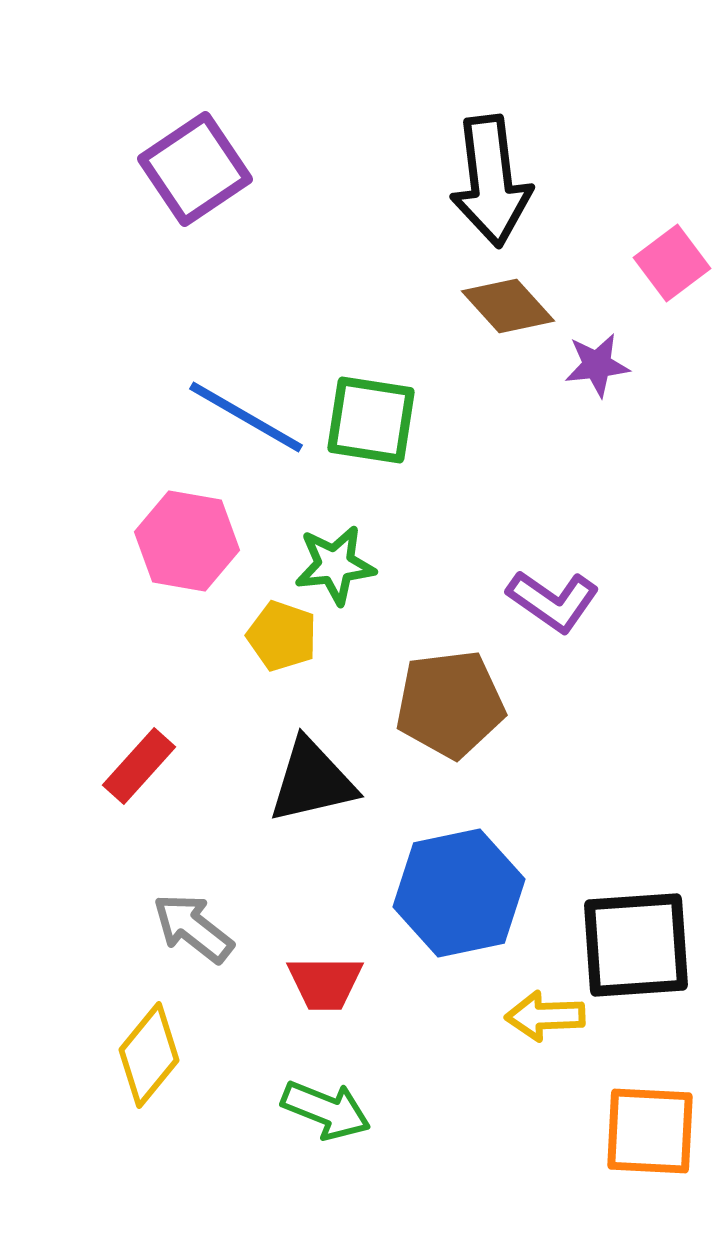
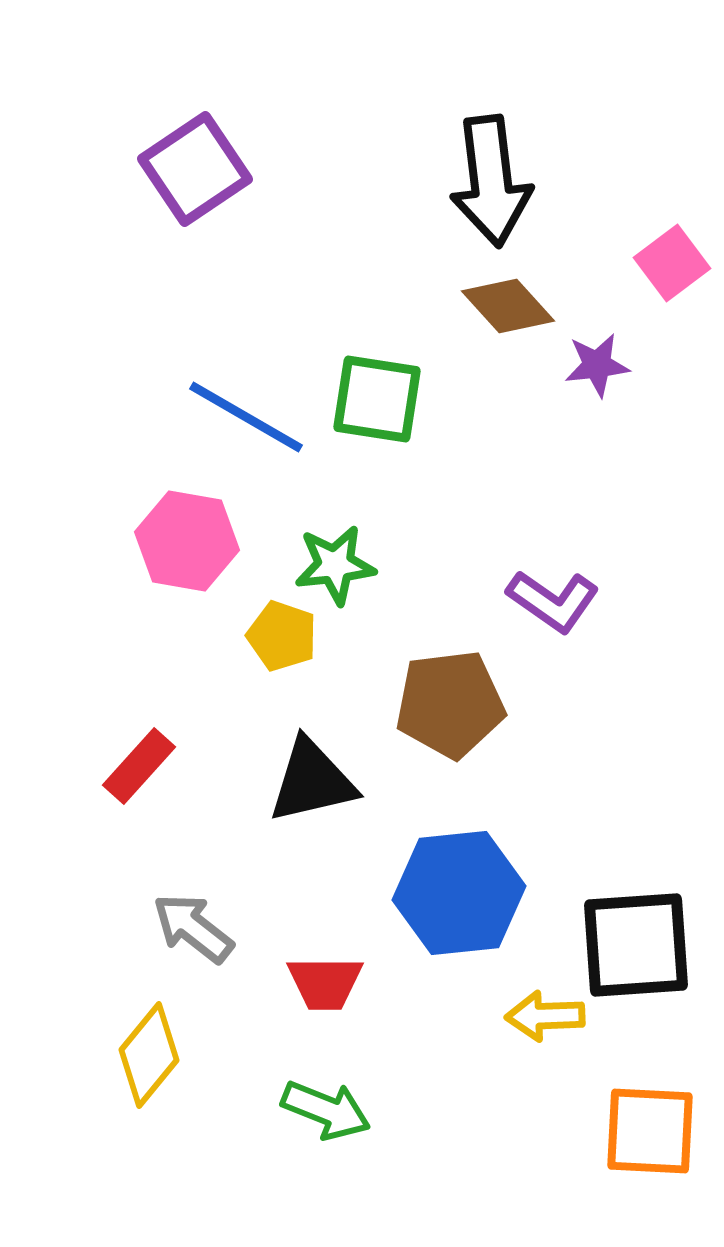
green square: moved 6 px right, 21 px up
blue hexagon: rotated 6 degrees clockwise
